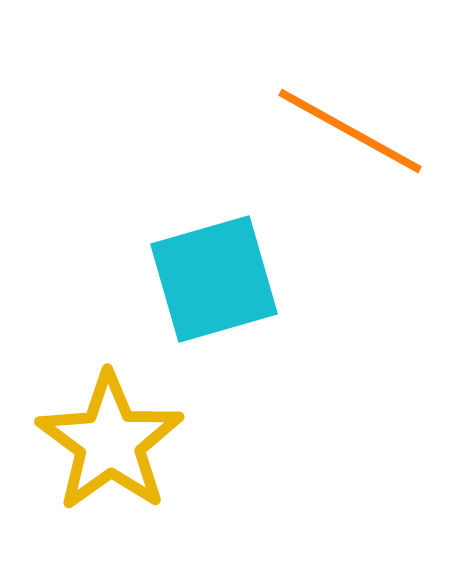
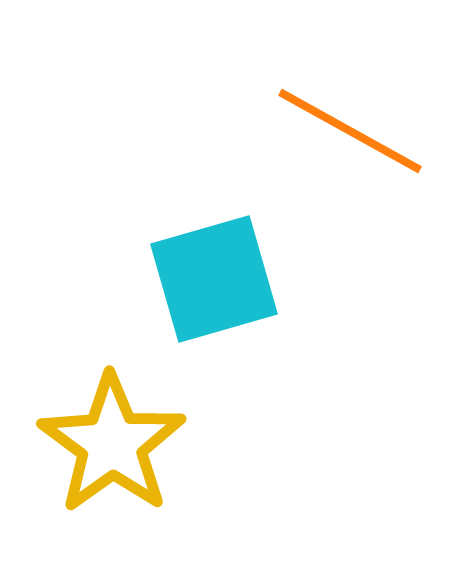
yellow star: moved 2 px right, 2 px down
